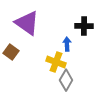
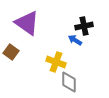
black cross: rotated 12 degrees counterclockwise
blue arrow: moved 8 px right, 4 px up; rotated 56 degrees counterclockwise
gray diamond: moved 3 px right, 2 px down; rotated 30 degrees counterclockwise
